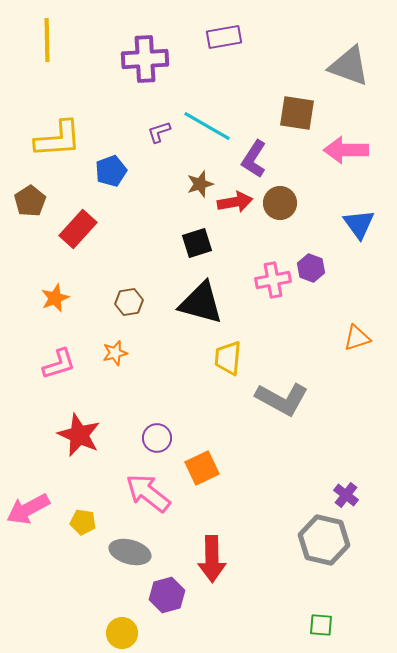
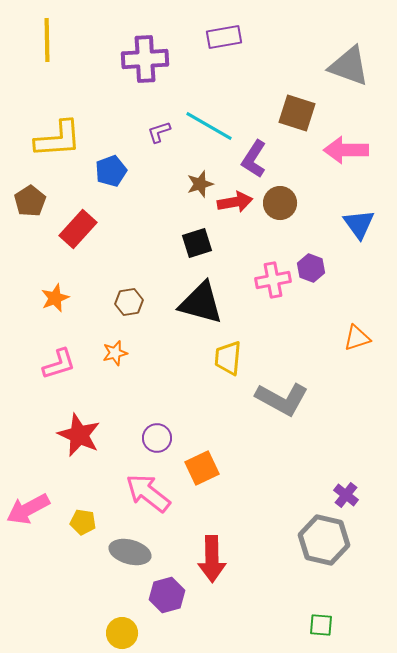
brown square at (297, 113): rotated 9 degrees clockwise
cyan line at (207, 126): moved 2 px right
